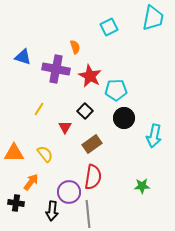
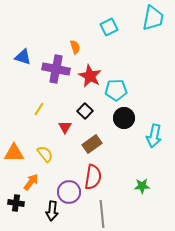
gray line: moved 14 px right
